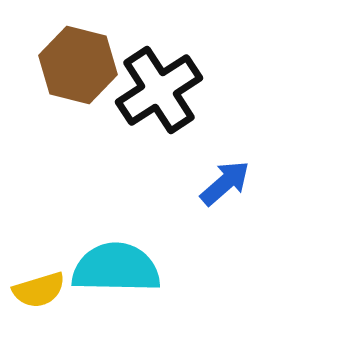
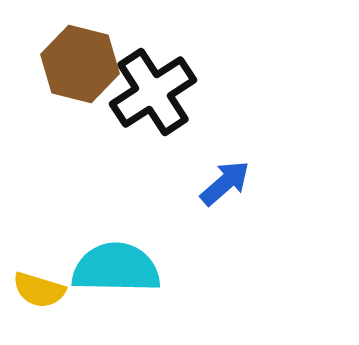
brown hexagon: moved 2 px right, 1 px up
black cross: moved 6 px left, 2 px down
yellow semicircle: rotated 34 degrees clockwise
